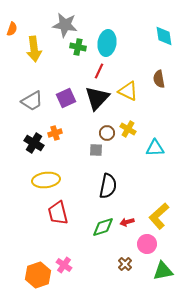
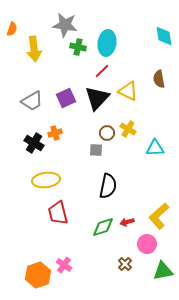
red line: moved 3 px right; rotated 21 degrees clockwise
